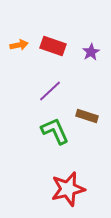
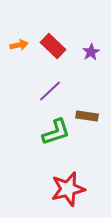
red rectangle: rotated 25 degrees clockwise
brown rectangle: rotated 10 degrees counterclockwise
green L-shape: moved 1 px right, 1 px down; rotated 96 degrees clockwise
